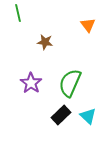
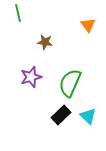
purple star: moved 6 px up; rotated 20 degrees clockwise
